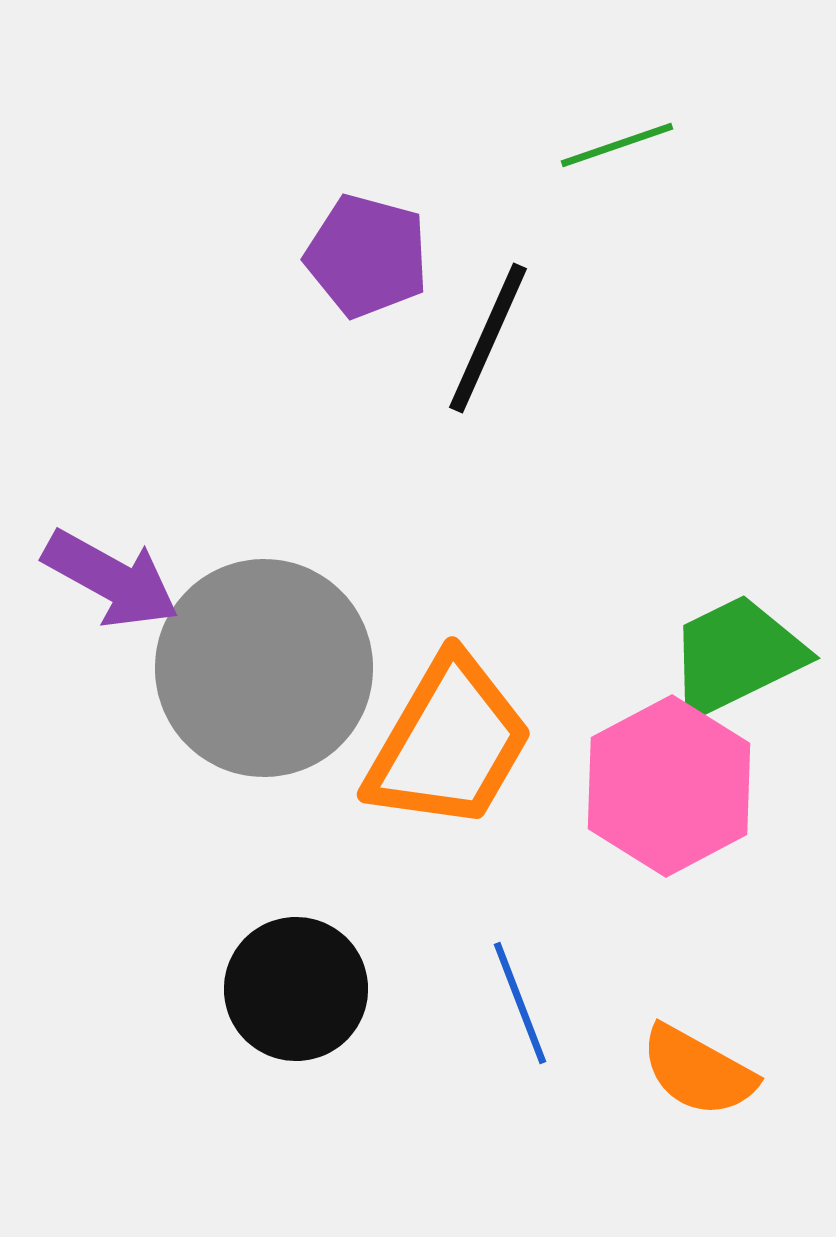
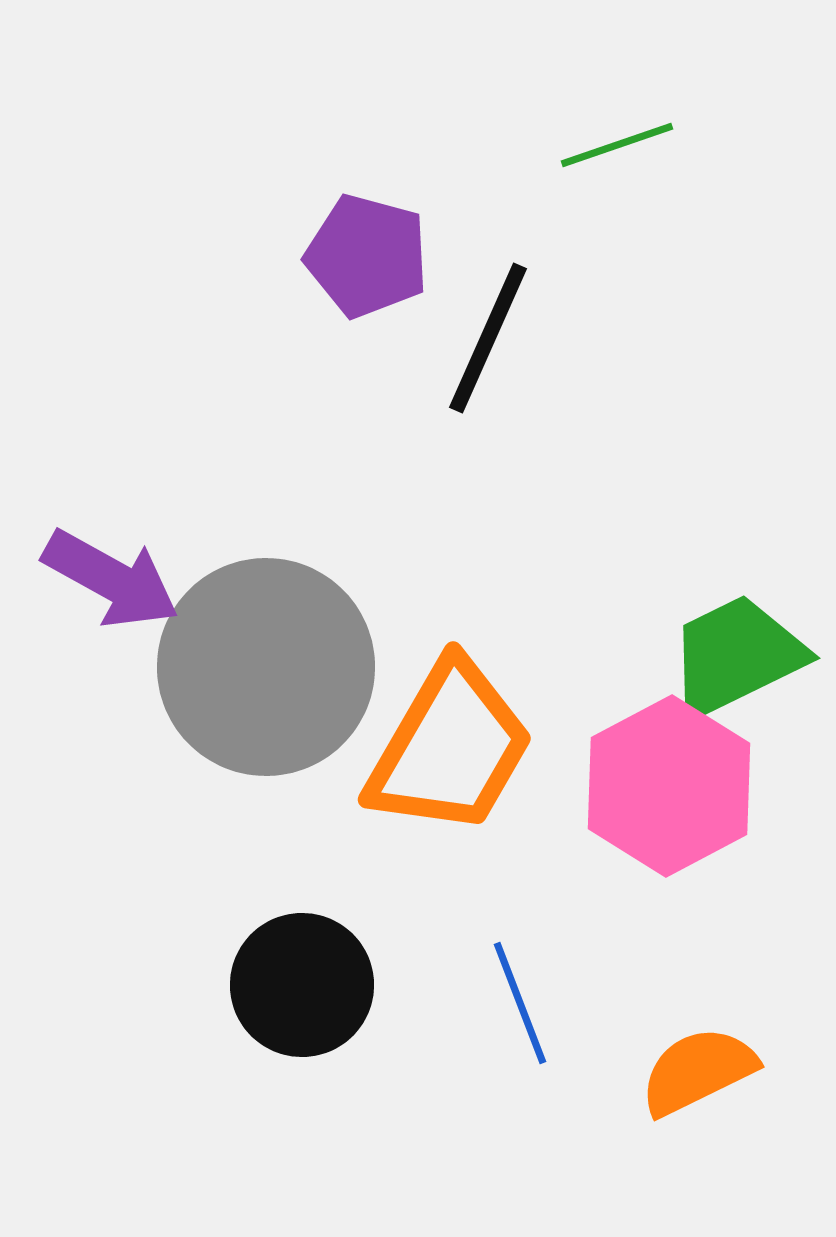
gray circle: moved 2 px right, 1 px up
orange trapezoid: moved 1 px right, 5 px down
black circle: moved 6 px right, 4 px up
orange semicircle: rotated 125 degrees clockwise
